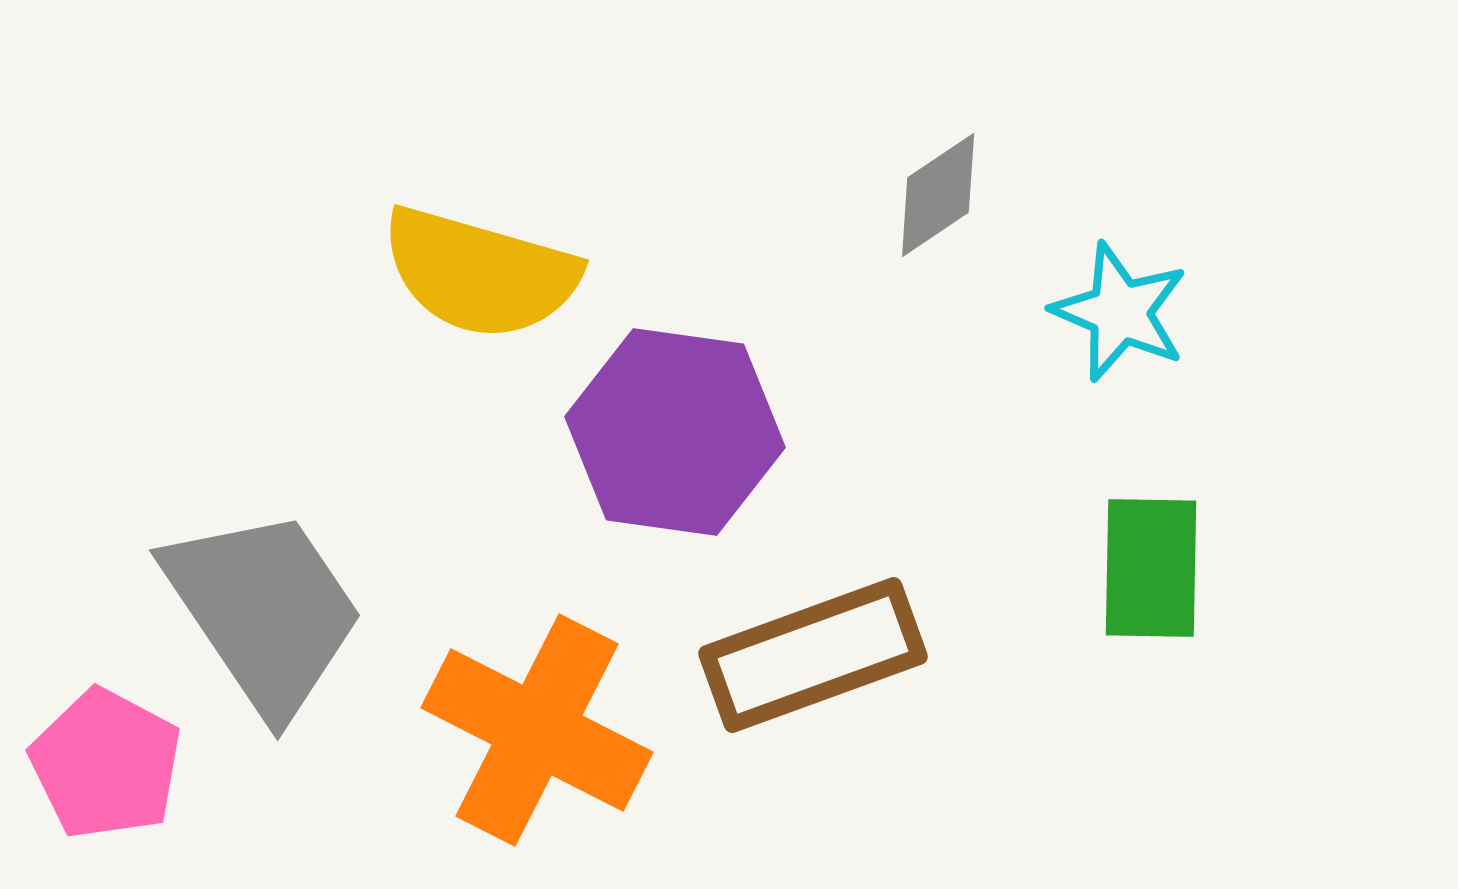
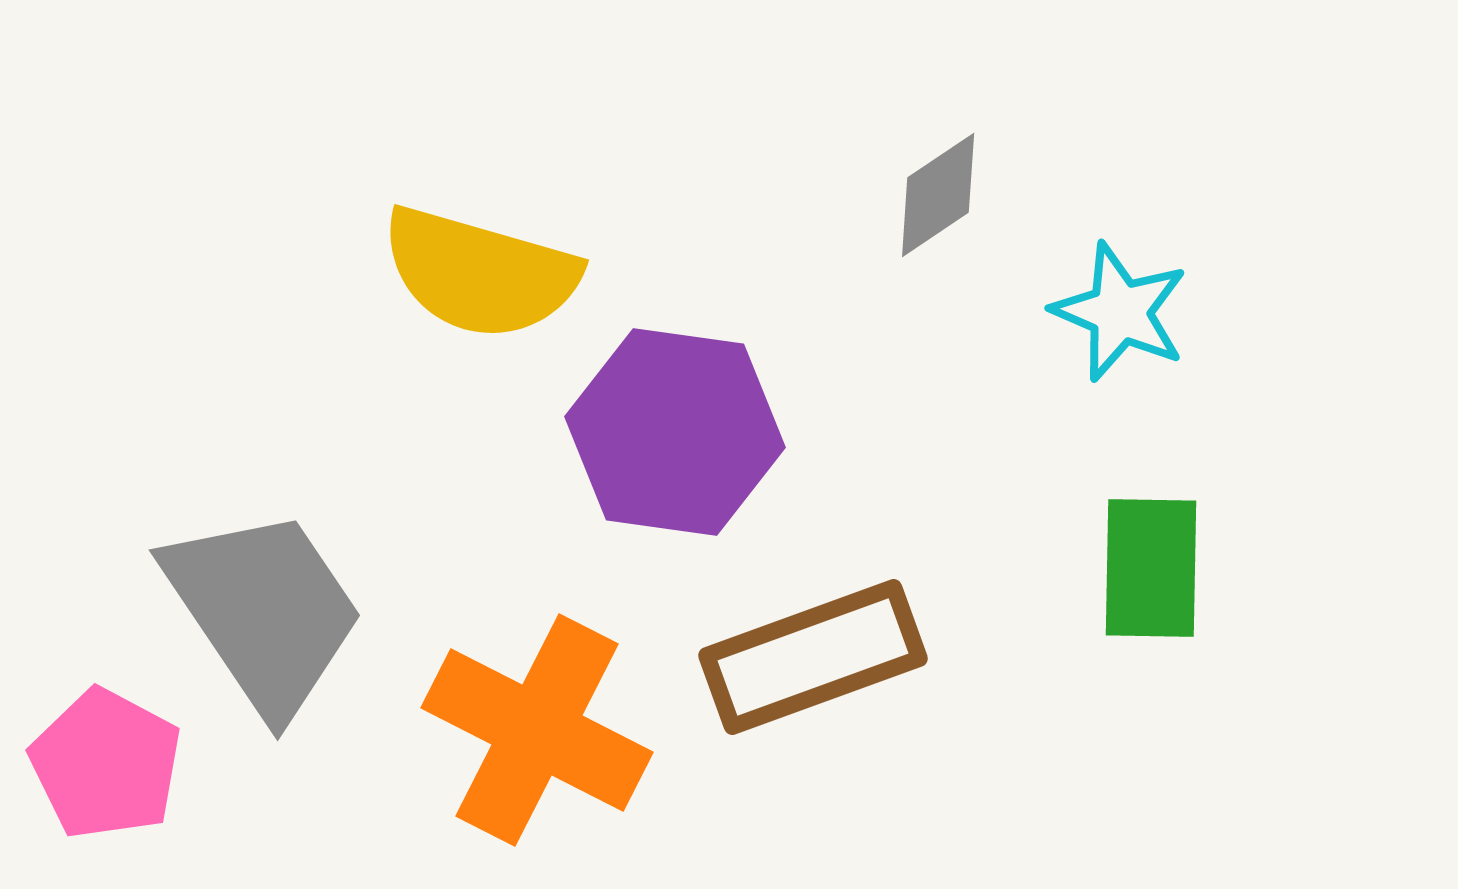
brown rectangle: moved 2 px down
